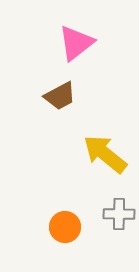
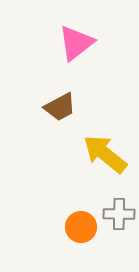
brown trapezoid: moved 11 px down
orange circle: moved 16 px right
